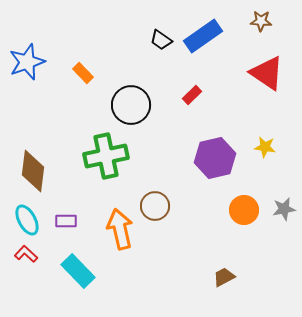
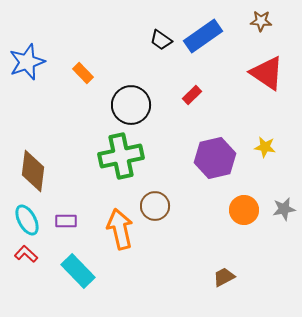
green cross: moved 15 px right
